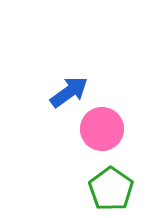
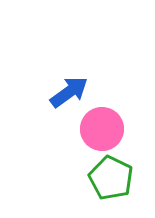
green pentagon: moved 11 px up; rotated 9 degrees counterclockwise
